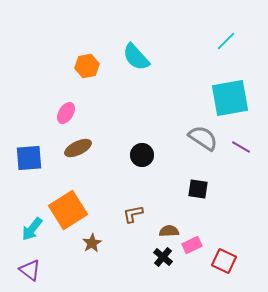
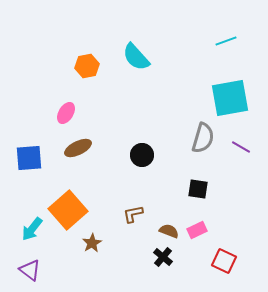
cyan line: rotated 25 degrees clockwise
gray semicircle: rotated 72 degrees clockwise
orange square: rotated 9 degrees counterclockwise
brown semicircle: rotated 24 degrees clockwise
pink rectangle: moved 5 px right, 15 px up
